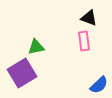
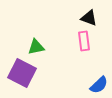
purple square: rotated 32 degrees counterclockwise
